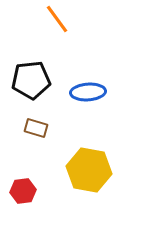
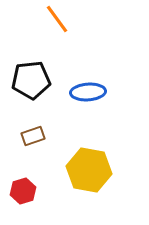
brown rectangle: moved 3 px left, 8 px down; rotated 35 degrees counterclockwise
red hexagon: rotated 10 degrees counterclockwise
